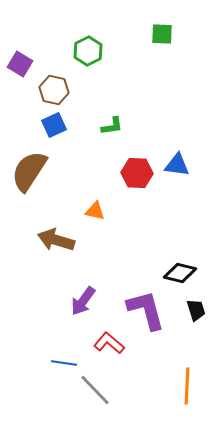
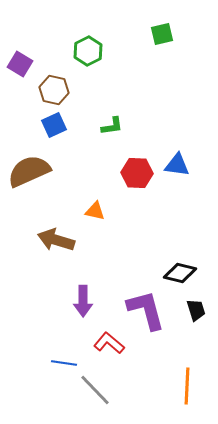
green square: rotated 15 degrees counterclockwise
brown semicircle: rotated 33 degrees clockwise
purple arrow: rotated 36 degrees counterclockwise
